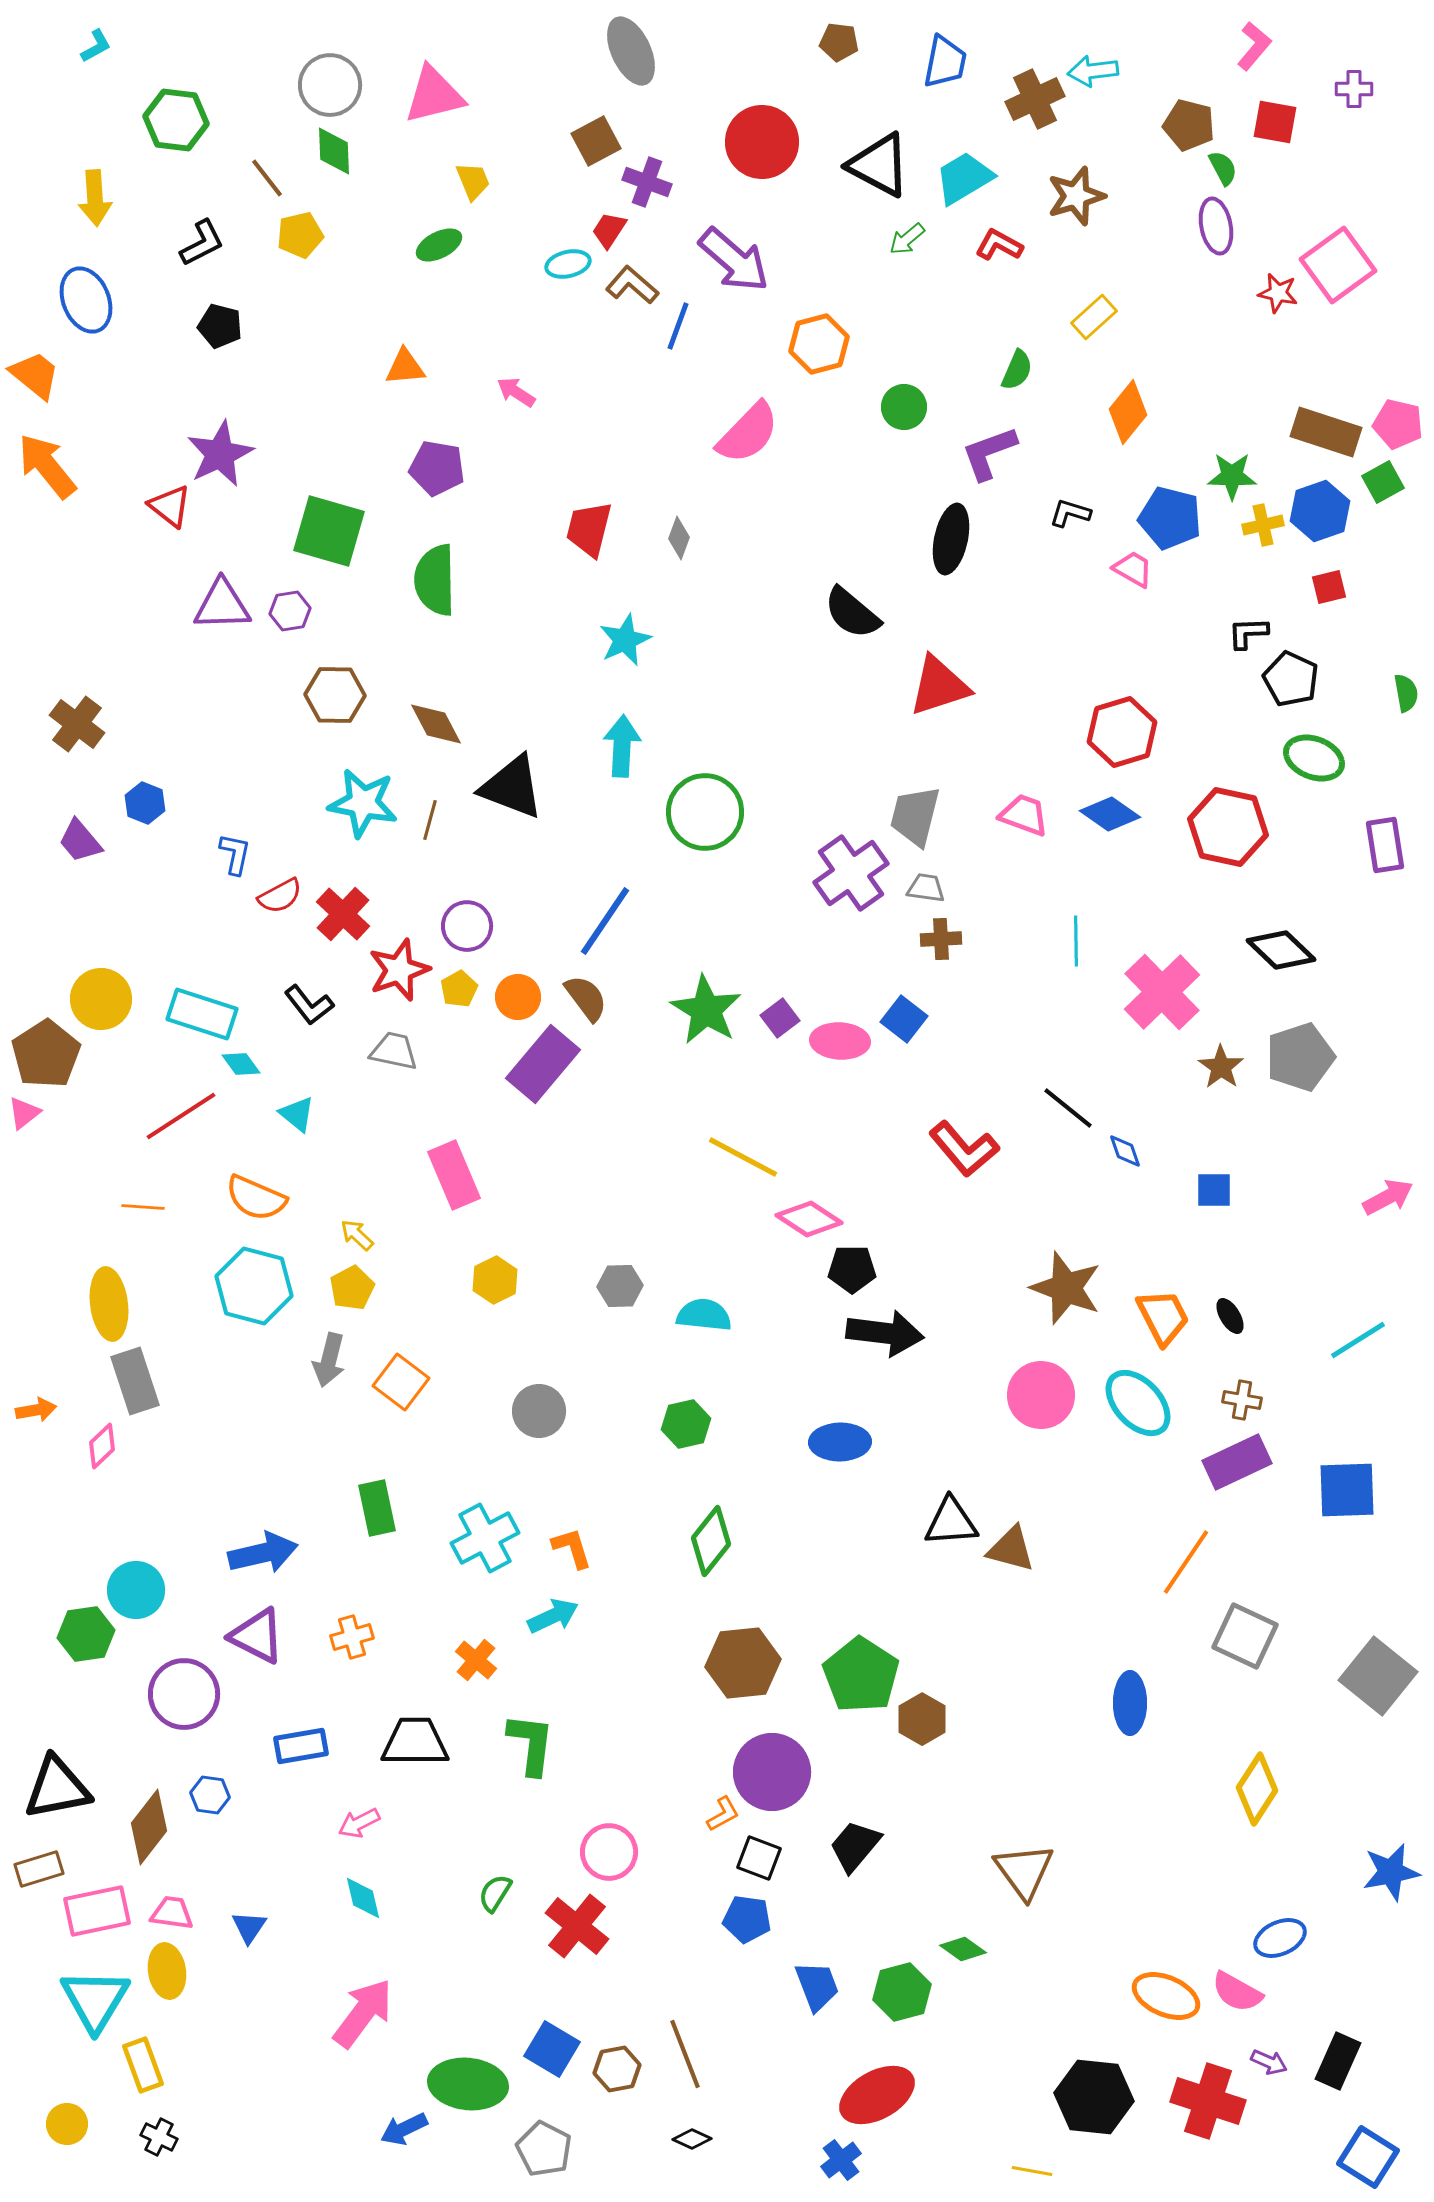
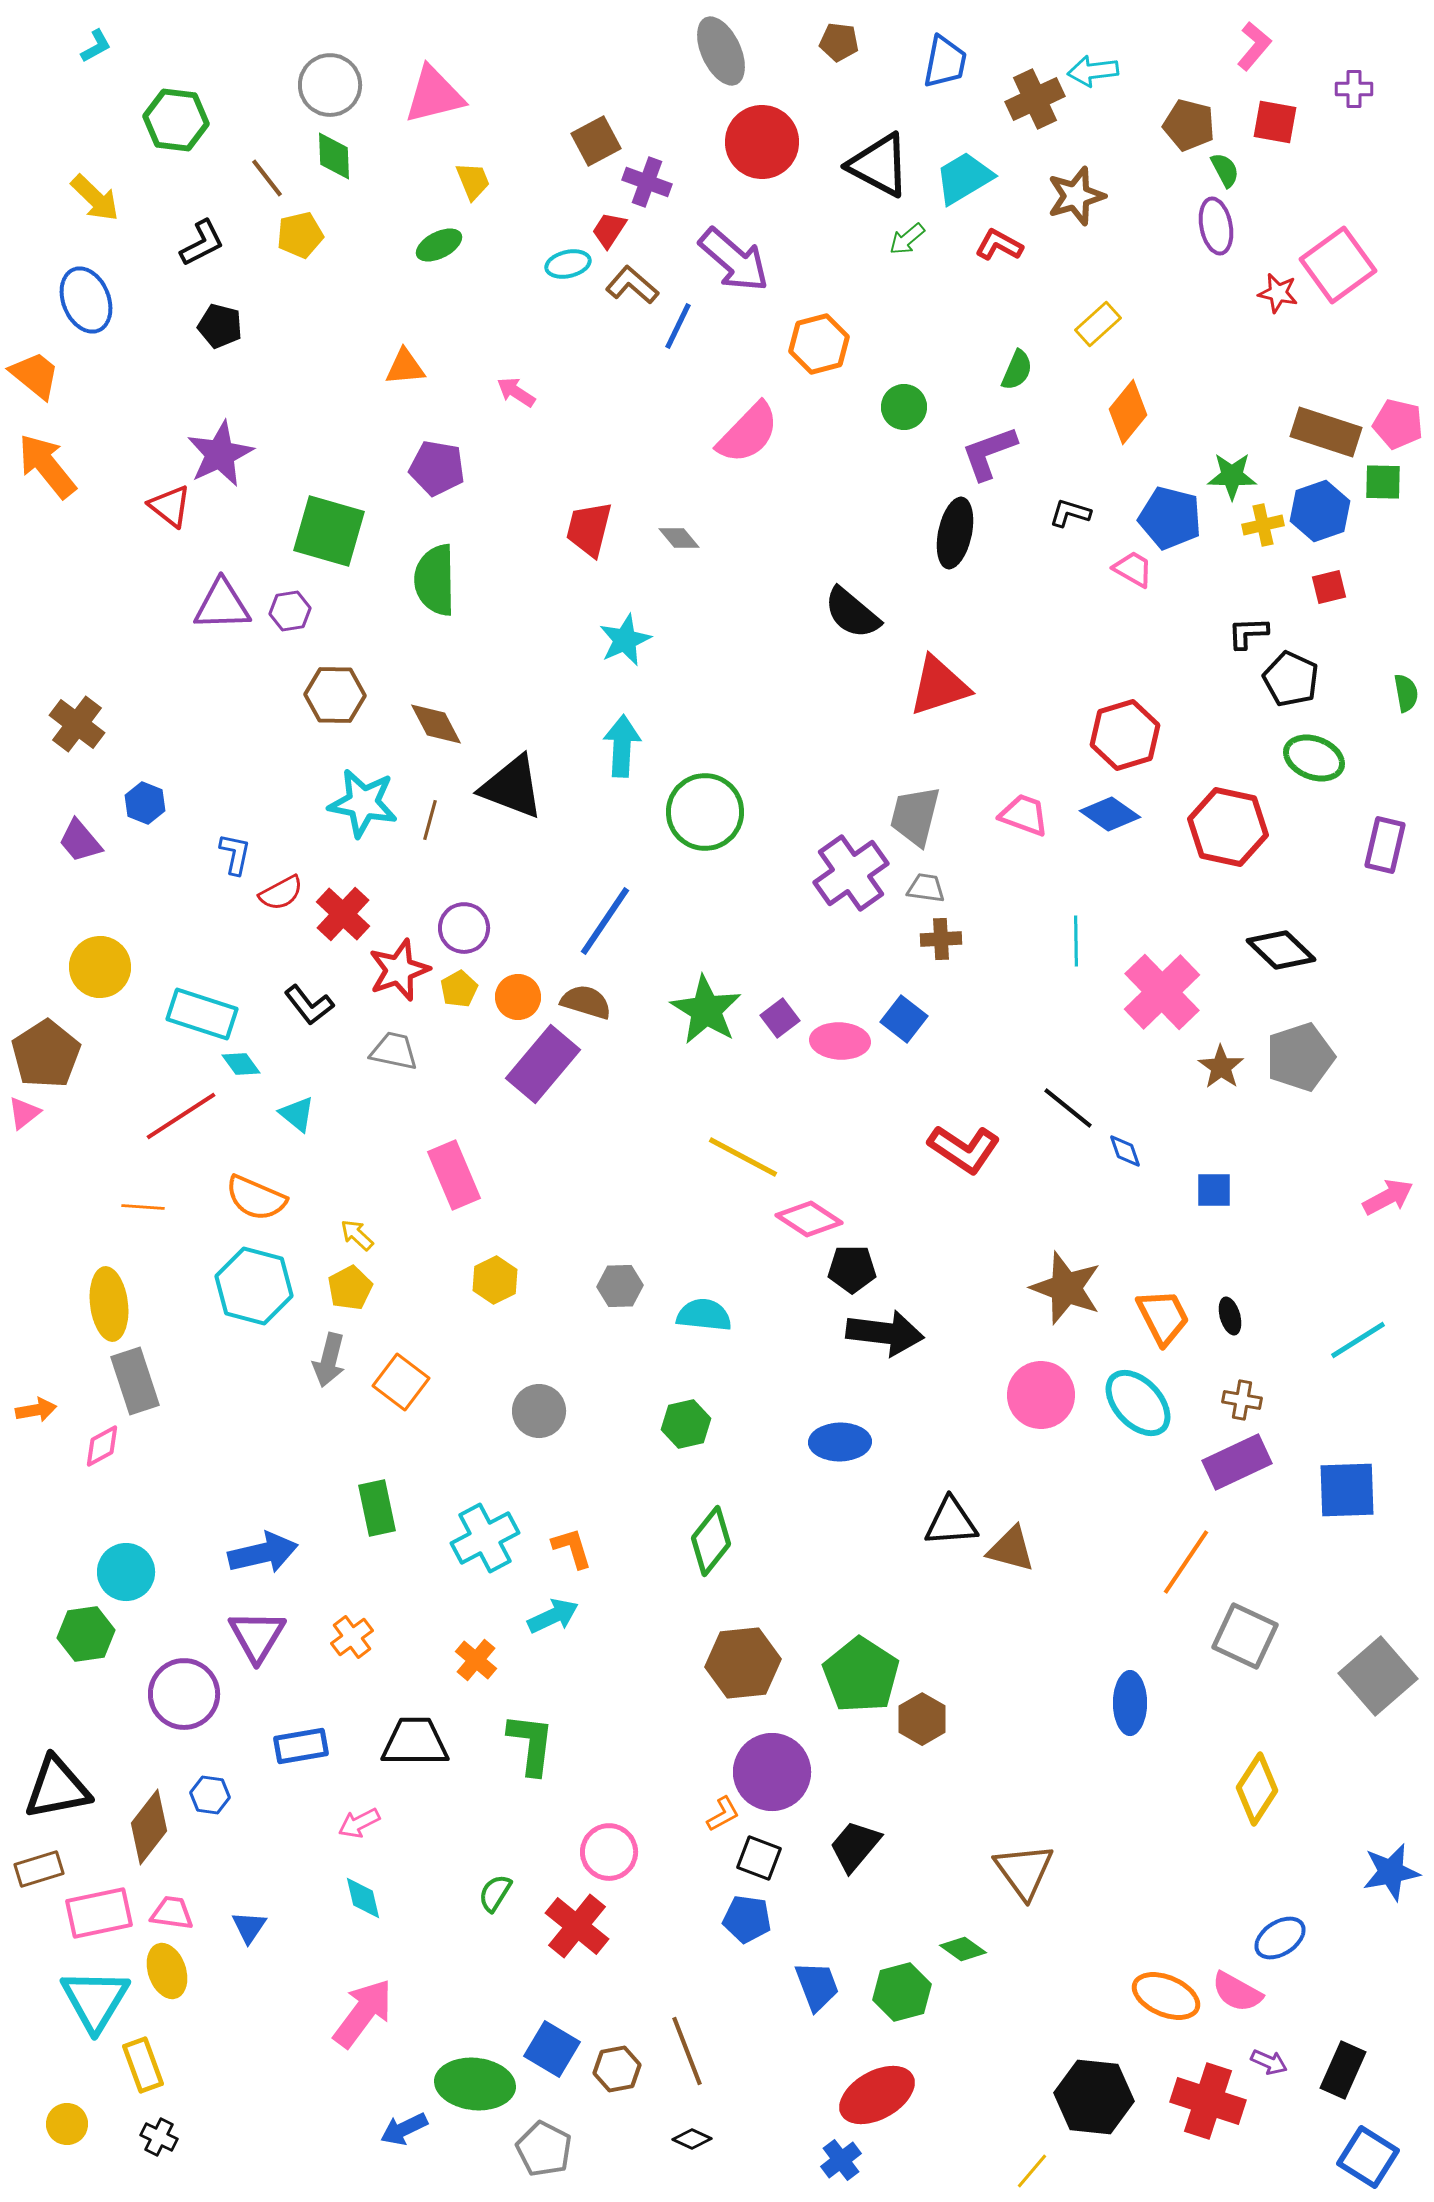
gray ellipse at (631, 51): moved 90 px right
green diamond at (334, 151): moved 5 px down
green semicircle at (1223, 168): moved 2 px right, 2 px down
yellow arrow at (95, 198): rotated 42 degrees counterclockwise
yellow rectangle at (1094, 317): moved 4 px right, 7 px down
blue line at (678, 326): rotated 6 degrees clockwise
green square at (1383, 482): rotated 30 degrees clockwise
gray diamond at (679, 538): rotated 60 degrees counterclockwise
black ellipse at (951, 539): moved 4 px right, 6 px up
red hexagon at (1122, 732): moved 3 px right, 3 px down
purple rectangle at (1385, 845): rotated 22 degrees clockwise
red semicircle at (280, 896): moved 1 px right, 3 px up
purple circle at (467, 926): moved 3 px left, 2 px down
brown semicircle at (586, 998): moved 4 px down; rotated 36 degrees counterclockwise
yellow circle at (101, 999): moved 1 px left, 32 px up
red L-shape at (964, 1149): rotated 16 degrees counterclockwise
yellow pentagon at (352, 1288): moved 2 px left
black ellipse at (1230, 1316): rotated 15 degrees clockwise
pink diamond at (102, 1446): rotated 15 degrees clockwise
cyan circle at (136, 1590): moved 10 px left, 18 px up
purple triangle at (257, 1636): rotated 34 degrees clockwise
orange cross at (352, 1637): rotated 21 degrees counterclockwise
gray square at (1378, 1676): rotated 10 degrees clockwise
pink rectangle at (97, 1911): moved 2 px right, 2 px down
blue ellipse at (1280, 1938): rotated 9 degrees counterclockwise
yellow ellipse at (167, 1971): rotated 10 degrees counterclockwise
brown line at (685, 2054): moved 2 px right, 3 px up
black rectangle at (1338, 2061): moved 5 px right, 9 px down
green ellipse at (468, 2084): moved 7 px right
yellow line at (1032, 2171): rotated 60 degrees counterclockwise
